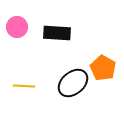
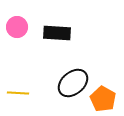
orange pentagon: moved 31 px down
yellow line: moved 6 px left, 7 px down
